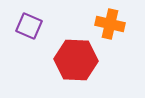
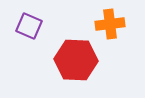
orange cross: rotated 20 degrees counterclockwise
